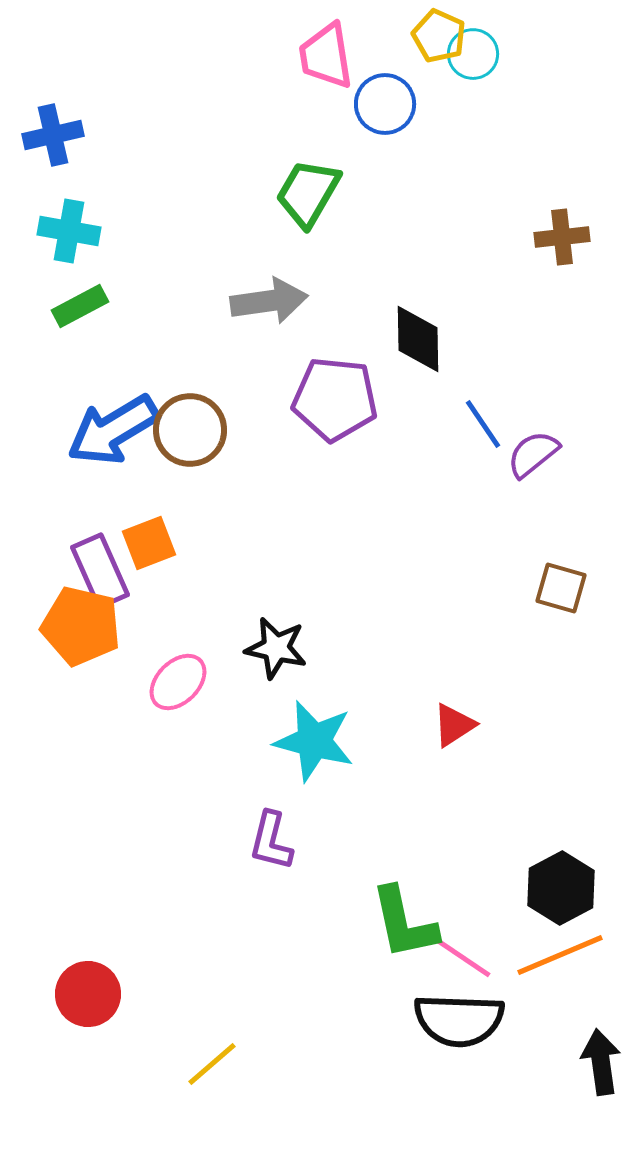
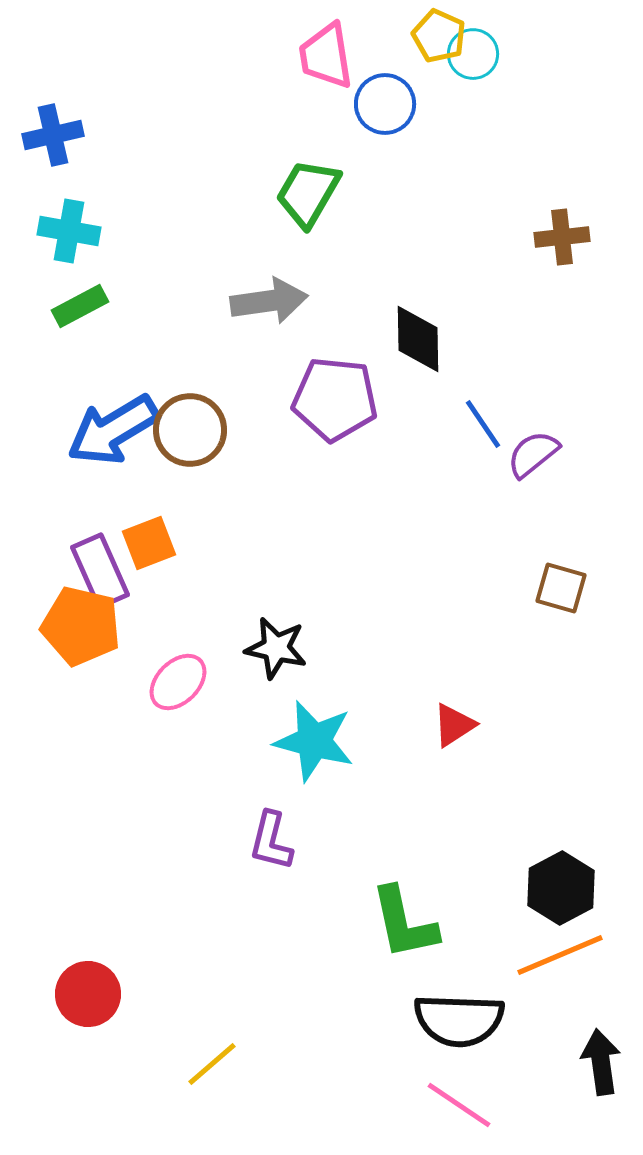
pink line: moved 150 px down
